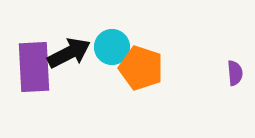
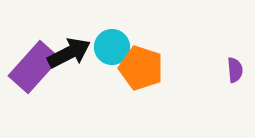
purple rectangle: rotated 45 degrees clockwise
purple semicircle: moved 3 px up
